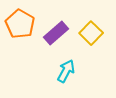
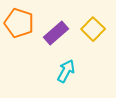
orange pentagon: moved 1 px left, 1 px up; rotated 12 degrees counterclockwise
yellow square: moved 2 px right, 4 px up
